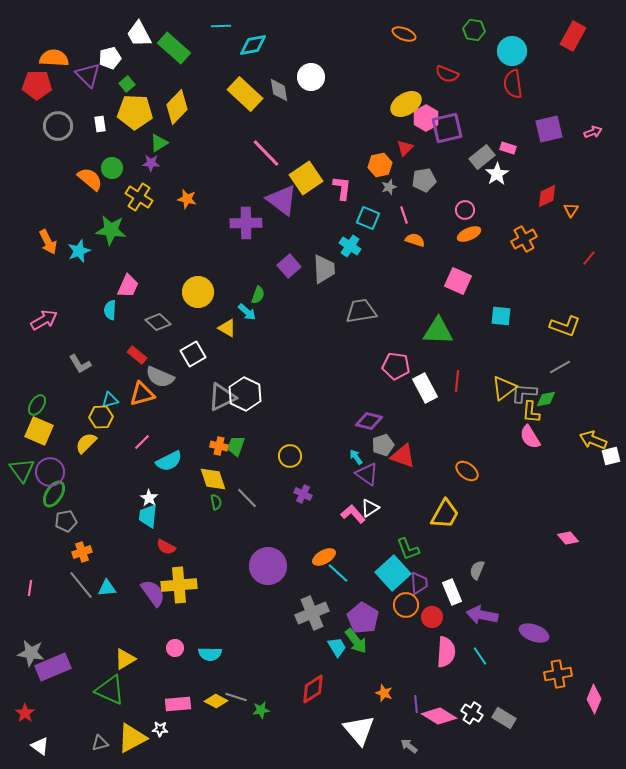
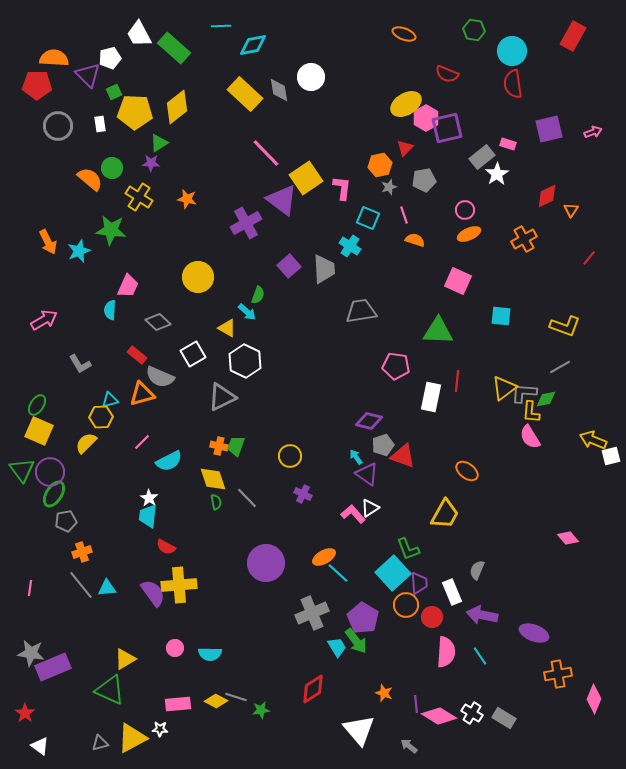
green square at (127, 84): moved 13 px left, 8 px down; rotated 14 degrees clockwise
yellow diamond at (177, 107): rotated 8 degrees clockwise
pink rectangle at (508, 148): moved 4 px up
purple cross at (246, 223): rotated 28 degrees counterclockwise
yellow circle at (198, 292): moved 15 px up
white rectangle at (425, 388): moved 6 px right, 9 px down; rotated 40 degrees clockwise
white hexagon at (245, 394): moved 33 px up
purple circle at (268, 566): moved 2 px left, 3 px up
